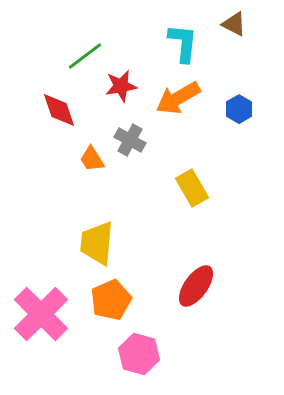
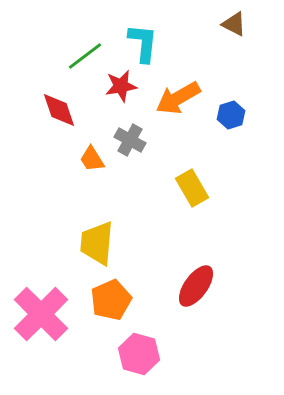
cyan L-shape: moved 40 px left
blue hexagon: moved 8 px left, 6 px down; rotated 12 degrees clockwise
